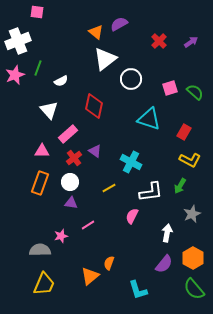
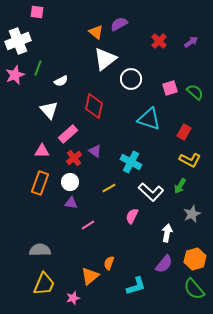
white L-shape at (151, 192): rotated 50 degrees clockwise
pink star at (61, 236): moved 12 px right, 62 px down
orange hexagon at (193, 258): moved 2 px right, 1 px down; rotated 15 degrees clockwise
cyan L-shape at (138, 290): moved 2 px left, 4 px up; rotated 90 degrees counterclockwise
